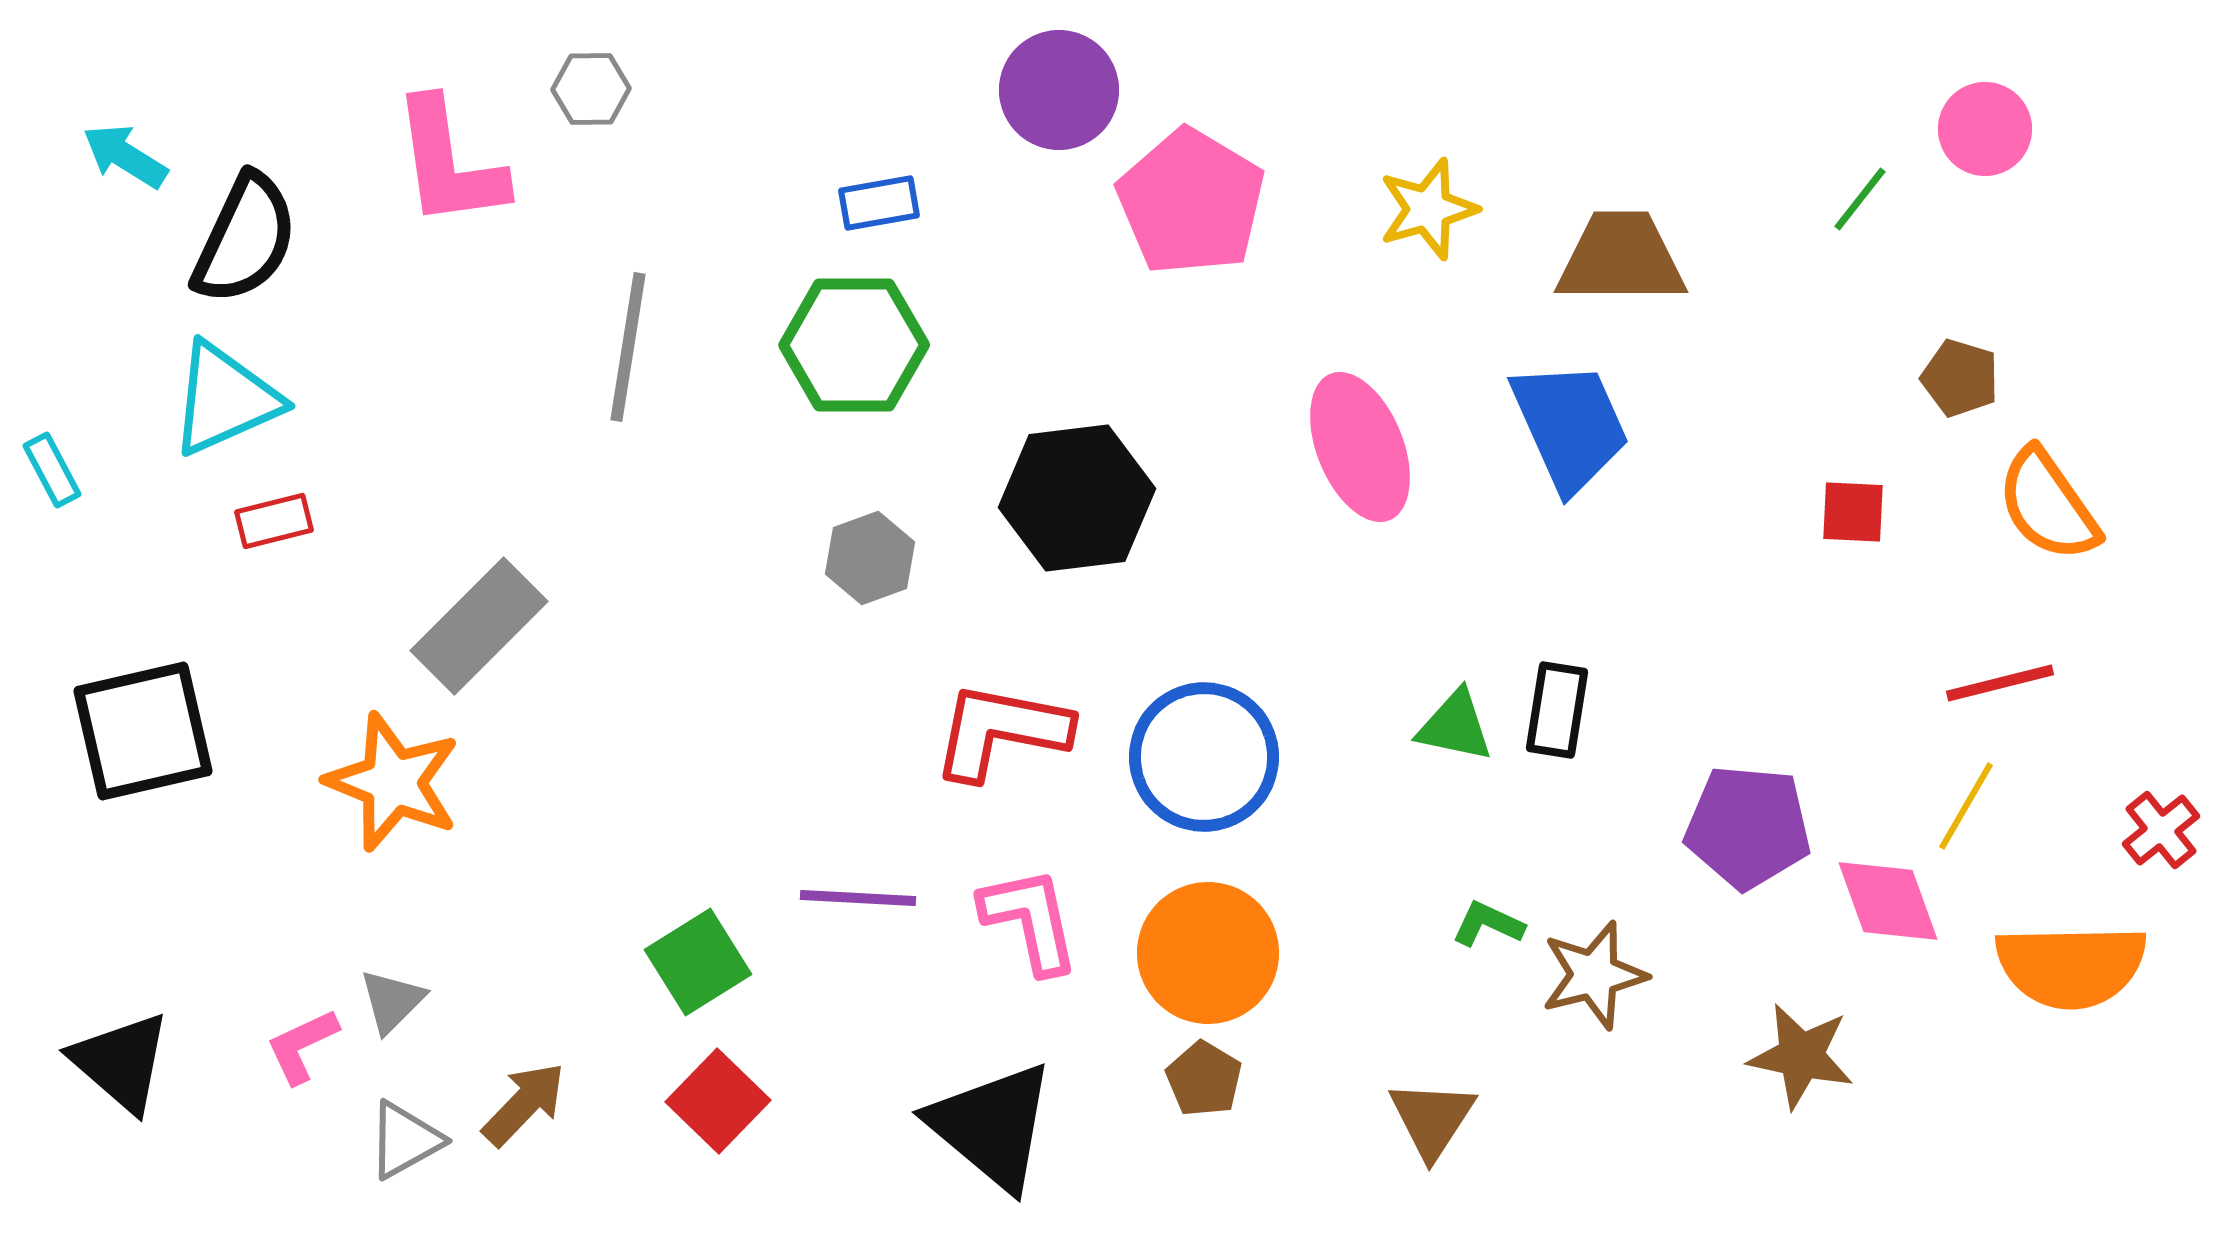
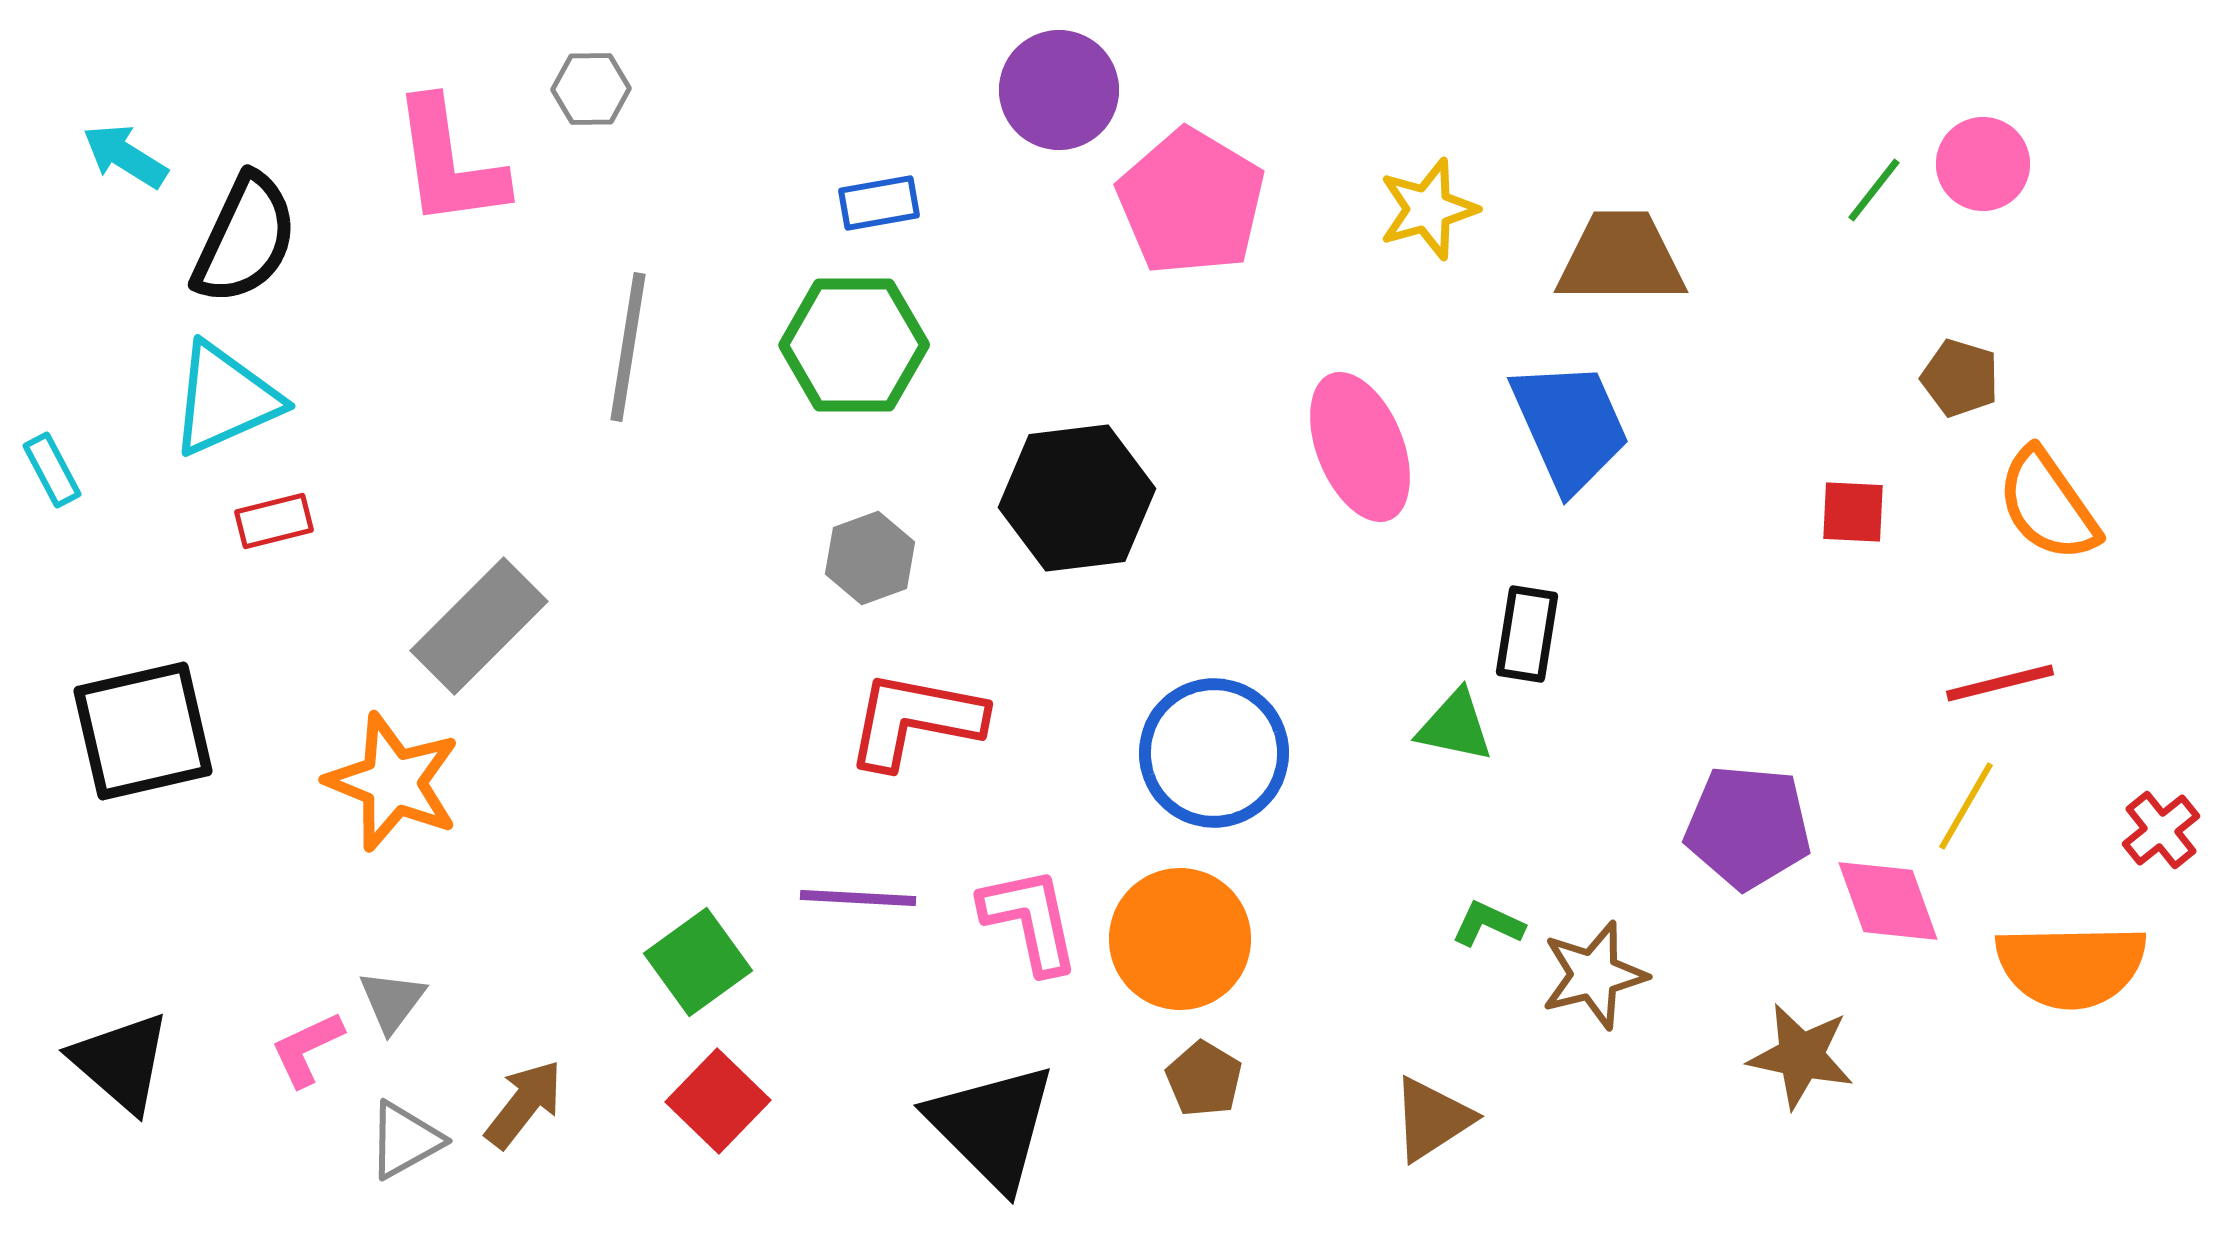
pink circle at (1985, 129): moved 2 px left, 35 px down
green line at (1860, 199): moved 14 px right, 9 px up
black rectangle at (1557, 710): moved 30 px left, 76 px up
red L-shape at (1001, 731): moved 86 px left, 11 px up
blue circle at (1204, 757): moved 10 px right, 4 px up
orange circle at (1208, 953): moved 28 px left, 14 px up
green square at (698, 962): rotated 4 degrees counterclockwise
gray triangle at (392, 1001): rotated 8 degrees counterclockwise
pink L-shape at (302, 1046): moved 5 px right, 3 px down
brown arrow at (524, 1104): rotated 6 degrees counterclockwise
brown triangle at (1432, 1119): rotated 24 degrees clockwise
black triangle at (992, 1126): rotated 5 degrees clockwise
